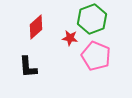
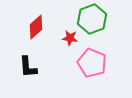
pink pentagon: moved 4 px left, 7 px down
